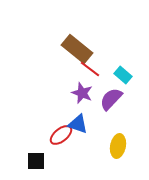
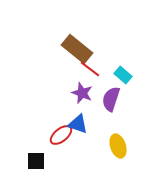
purple semicircle: rotated 25 degrees counterclockwise
yellow ellipse: rotated 30 degrees counterclockwise
